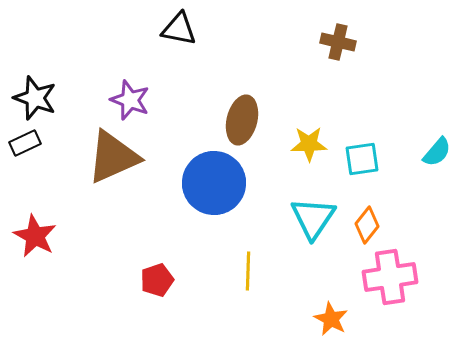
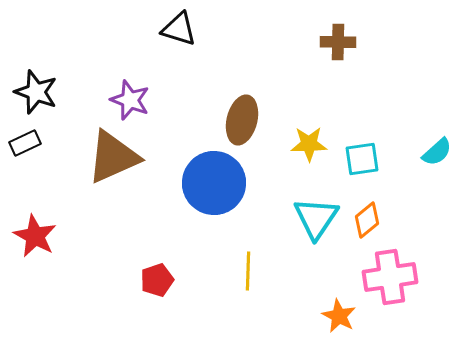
black triangle: rotated 6 degrees clockwise
brown cross: rotated 12 degrees counterclockwise
black star: moved 1 px right, 6 px up
cyan semicircle: rotated 8 degrees clockwise
cyan triangle: moved 3 px right
orange diamond: moved 5 px up; rotated 12 degrees clockwise
orange star: moved 8 px right, 3 px up
